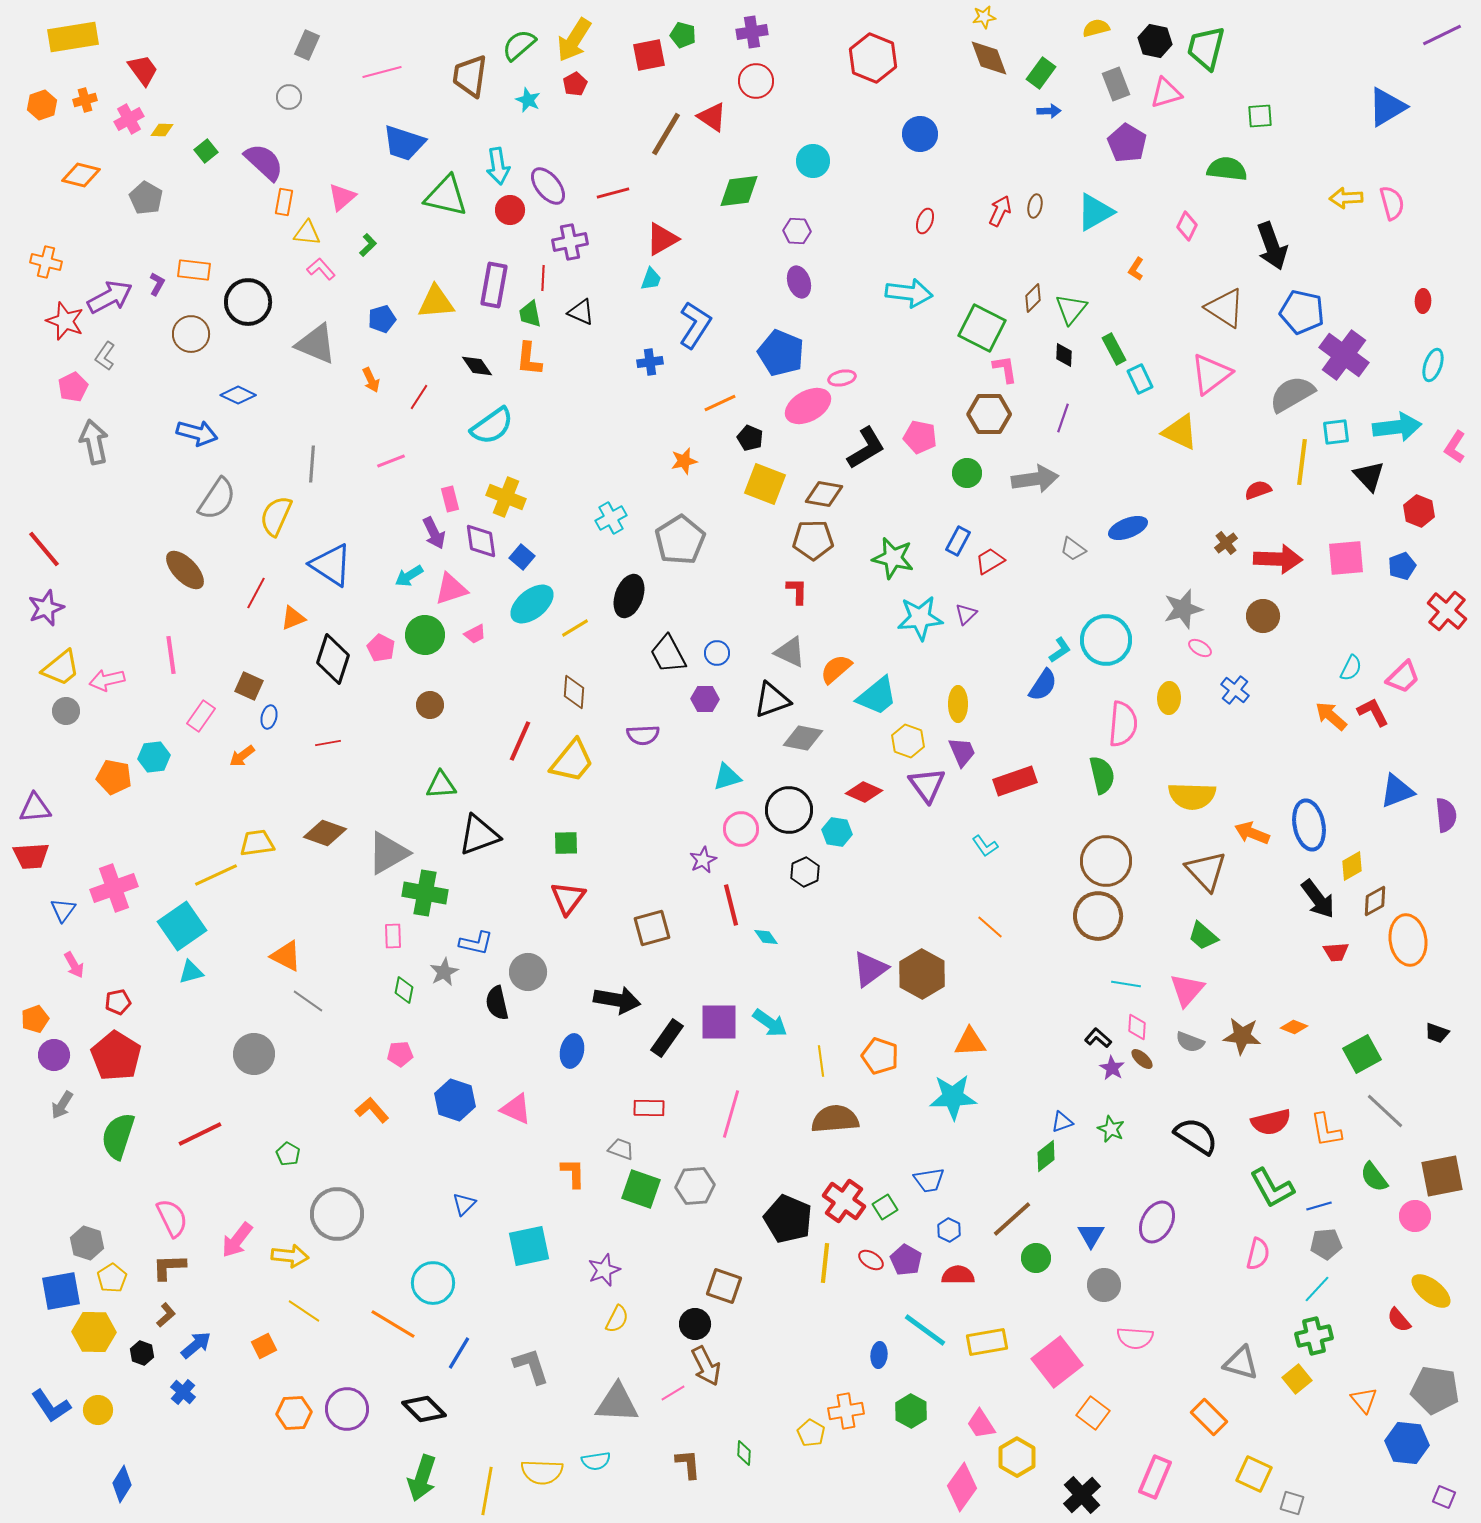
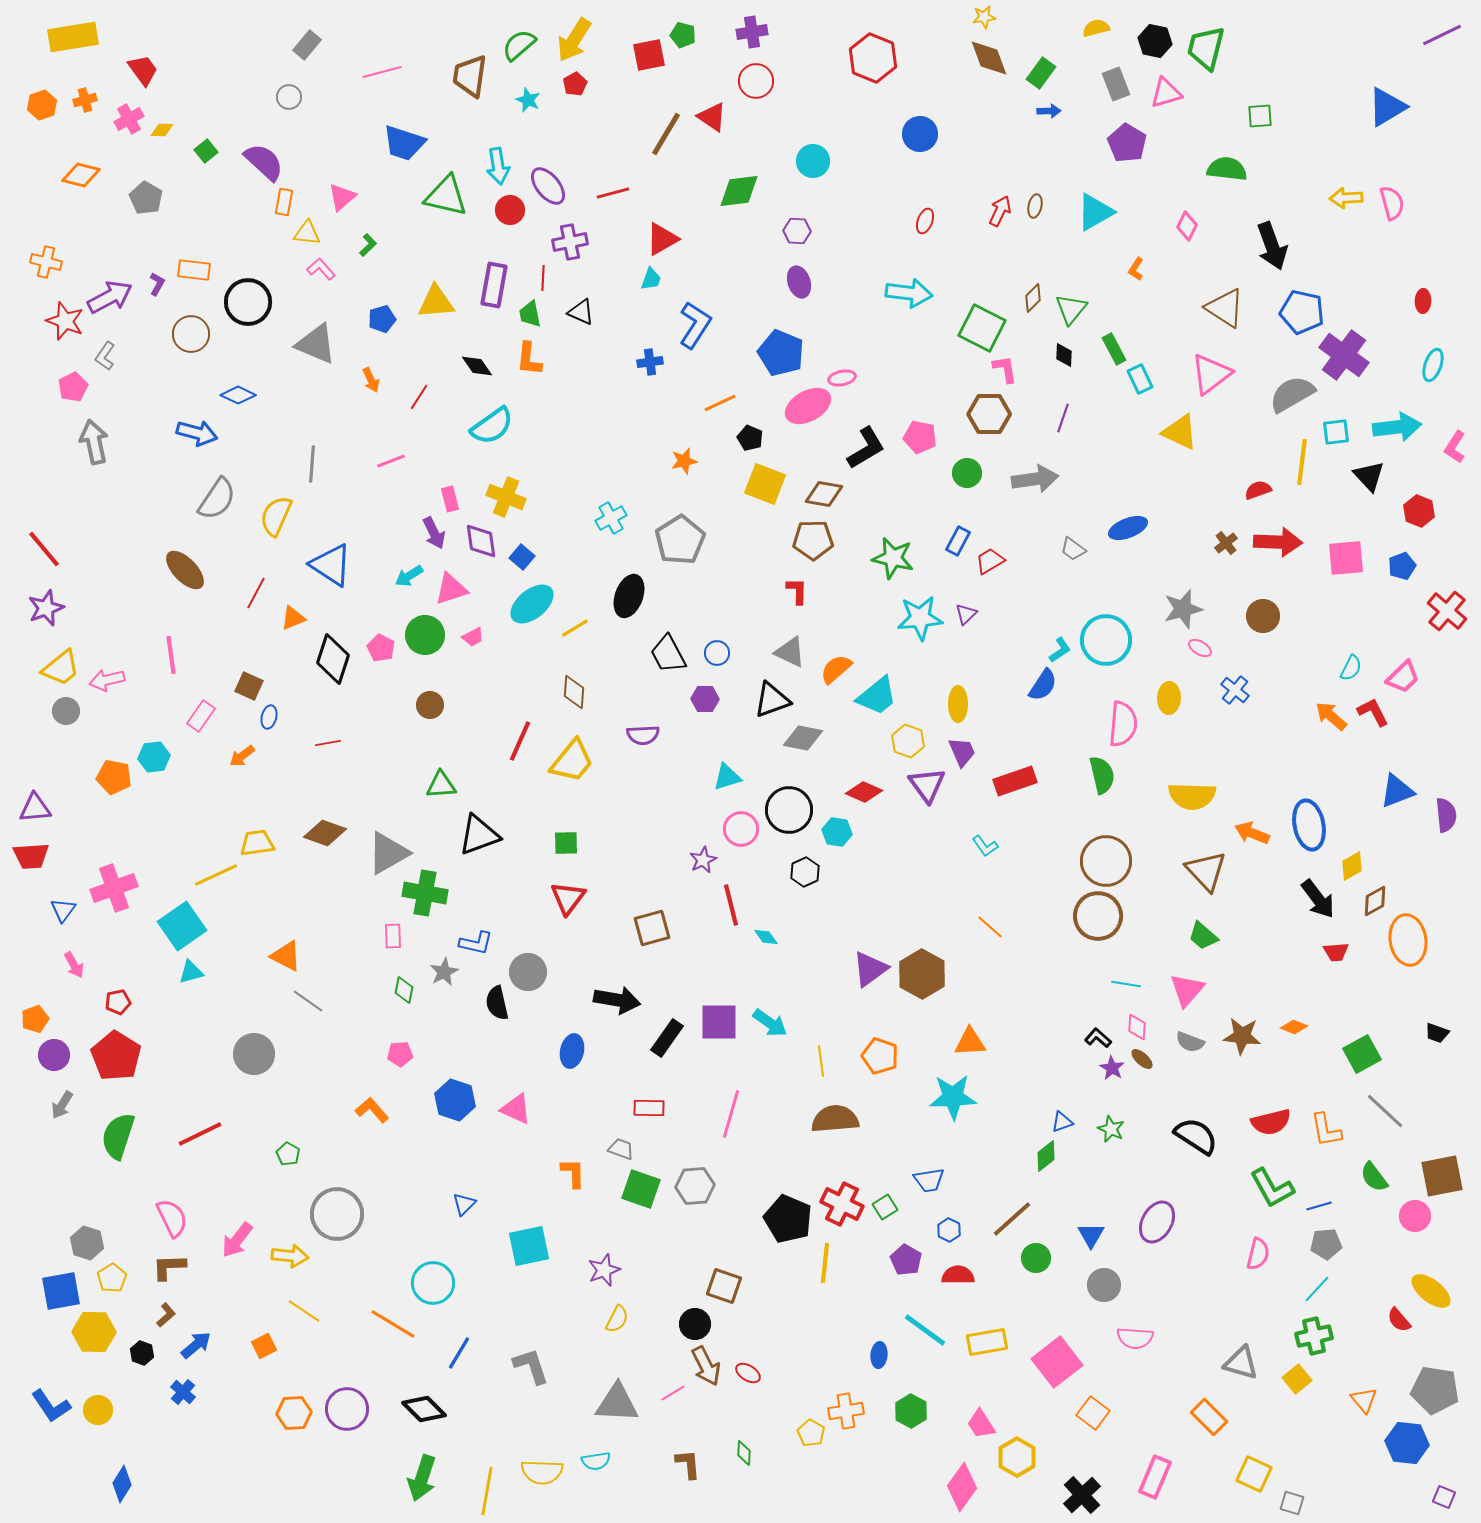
gray rectangle at (307, 45): rotated 16 degrees clockwise
red arrow at (1278, 559): moved 17 px up
pink trapezoid at (475, 634): moved 2 px left, 3 px down
red cross at (844, 1201): moved 2 px left, 3 px down; rotated 9 degrees counterclockwise
red ellipse at (871, 1260): moved 123 px left, 113 px down
